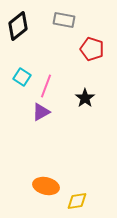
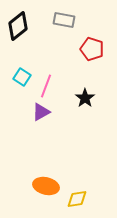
yellow diamond: moved 2 px up
